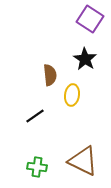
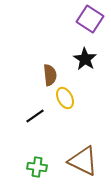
yellow ellipse: moved 7 px left, 3 px down; rotated 35 degrees counterclockwise
